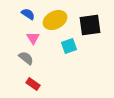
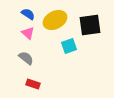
pink triangle: moved 5 px left, 5 px up; rotated 16 degrees counterclockwise
red rectangle: rotated 16 degrees counterclockwise
